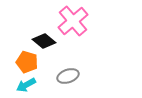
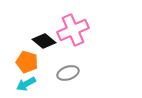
pink cross: moved 9 px down; rotated 16 degrees clockwise
gray ellipse: moved 3 px up
cyan arrow: moved 1 px up
